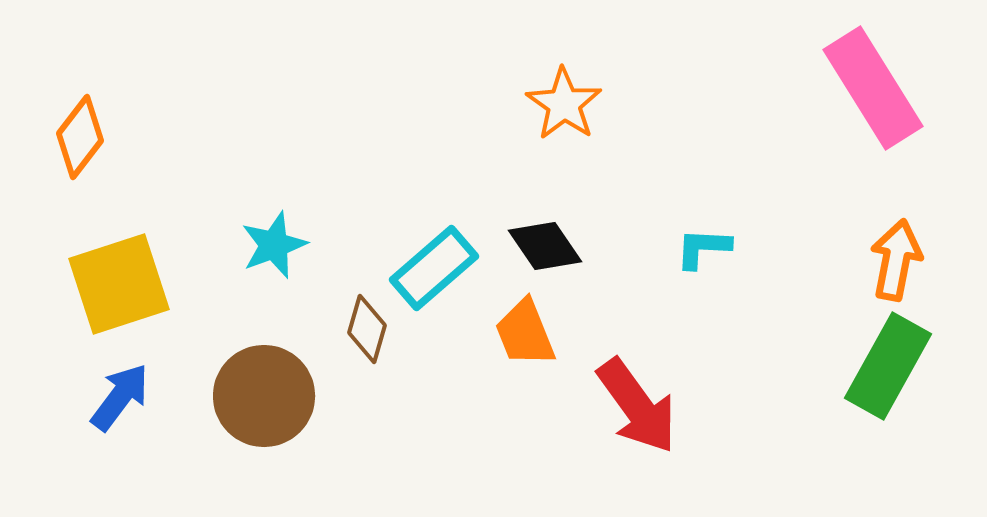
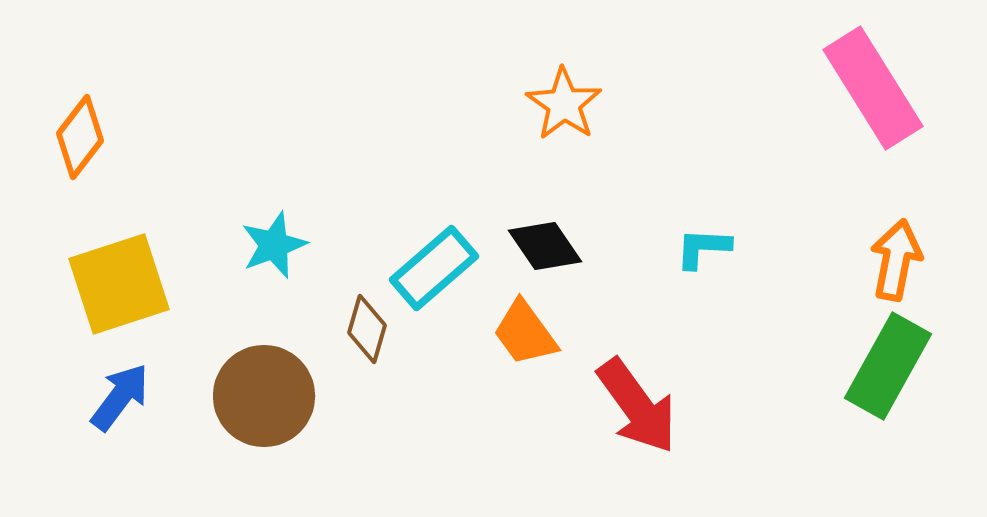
orange trapezoid: rotated 14 degrees counterclockwise
